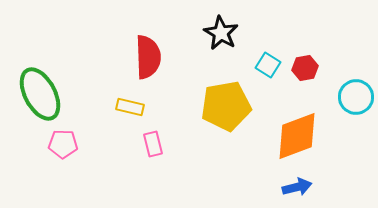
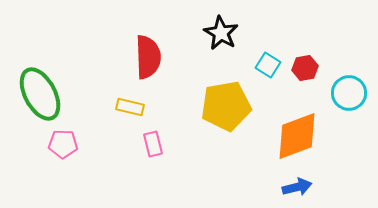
cyan circle: moved 7 px left, 4 px up
